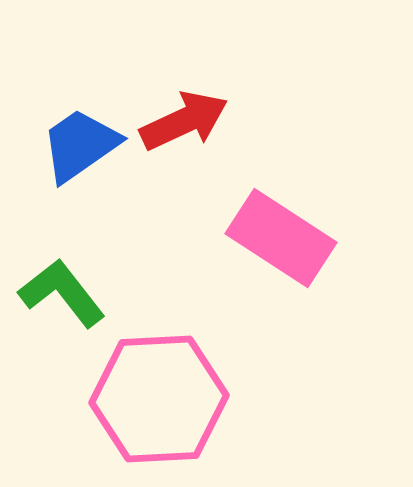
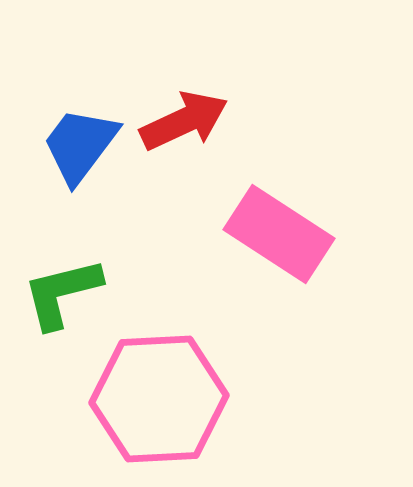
blue trapezoid: rotated 18 degrees counterclockwise
pink rectangle: moved 2 px left, 4 px up
green L-shape: rotated 66 degrees counterclockwise
